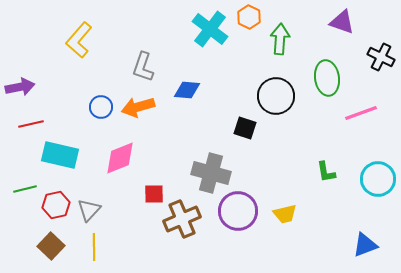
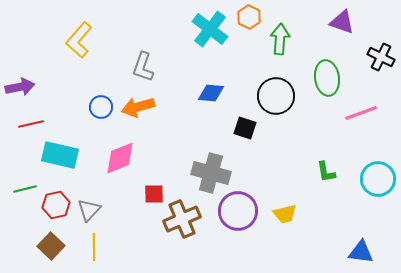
blue diamond: moved 24 px right, 3 px down
blue triangle: moved 4 px left, 7 px down; rotated 28 degrees clockwise
